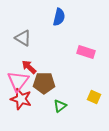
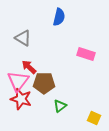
pink rectangle: moved 2 px down
yellow square: moved 21 px down
